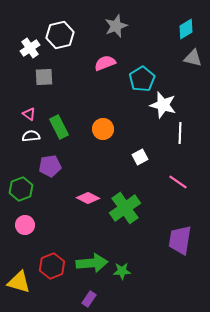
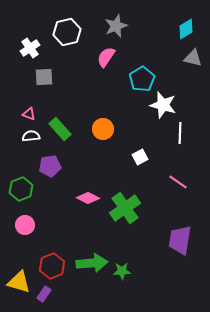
white hexagon: moved 7 px right, 3 px up
pink semicircle: moved 1 px right, 6 px up; rotated 35 degrees counterclockwise
pink triangle: rotated 16 degrees counterclockwise
green rectangle: moved 1 px right, 2 px down; rotated 15 degrees counterclockwise
purple rectangle: moved 45 px left, 5 px up
